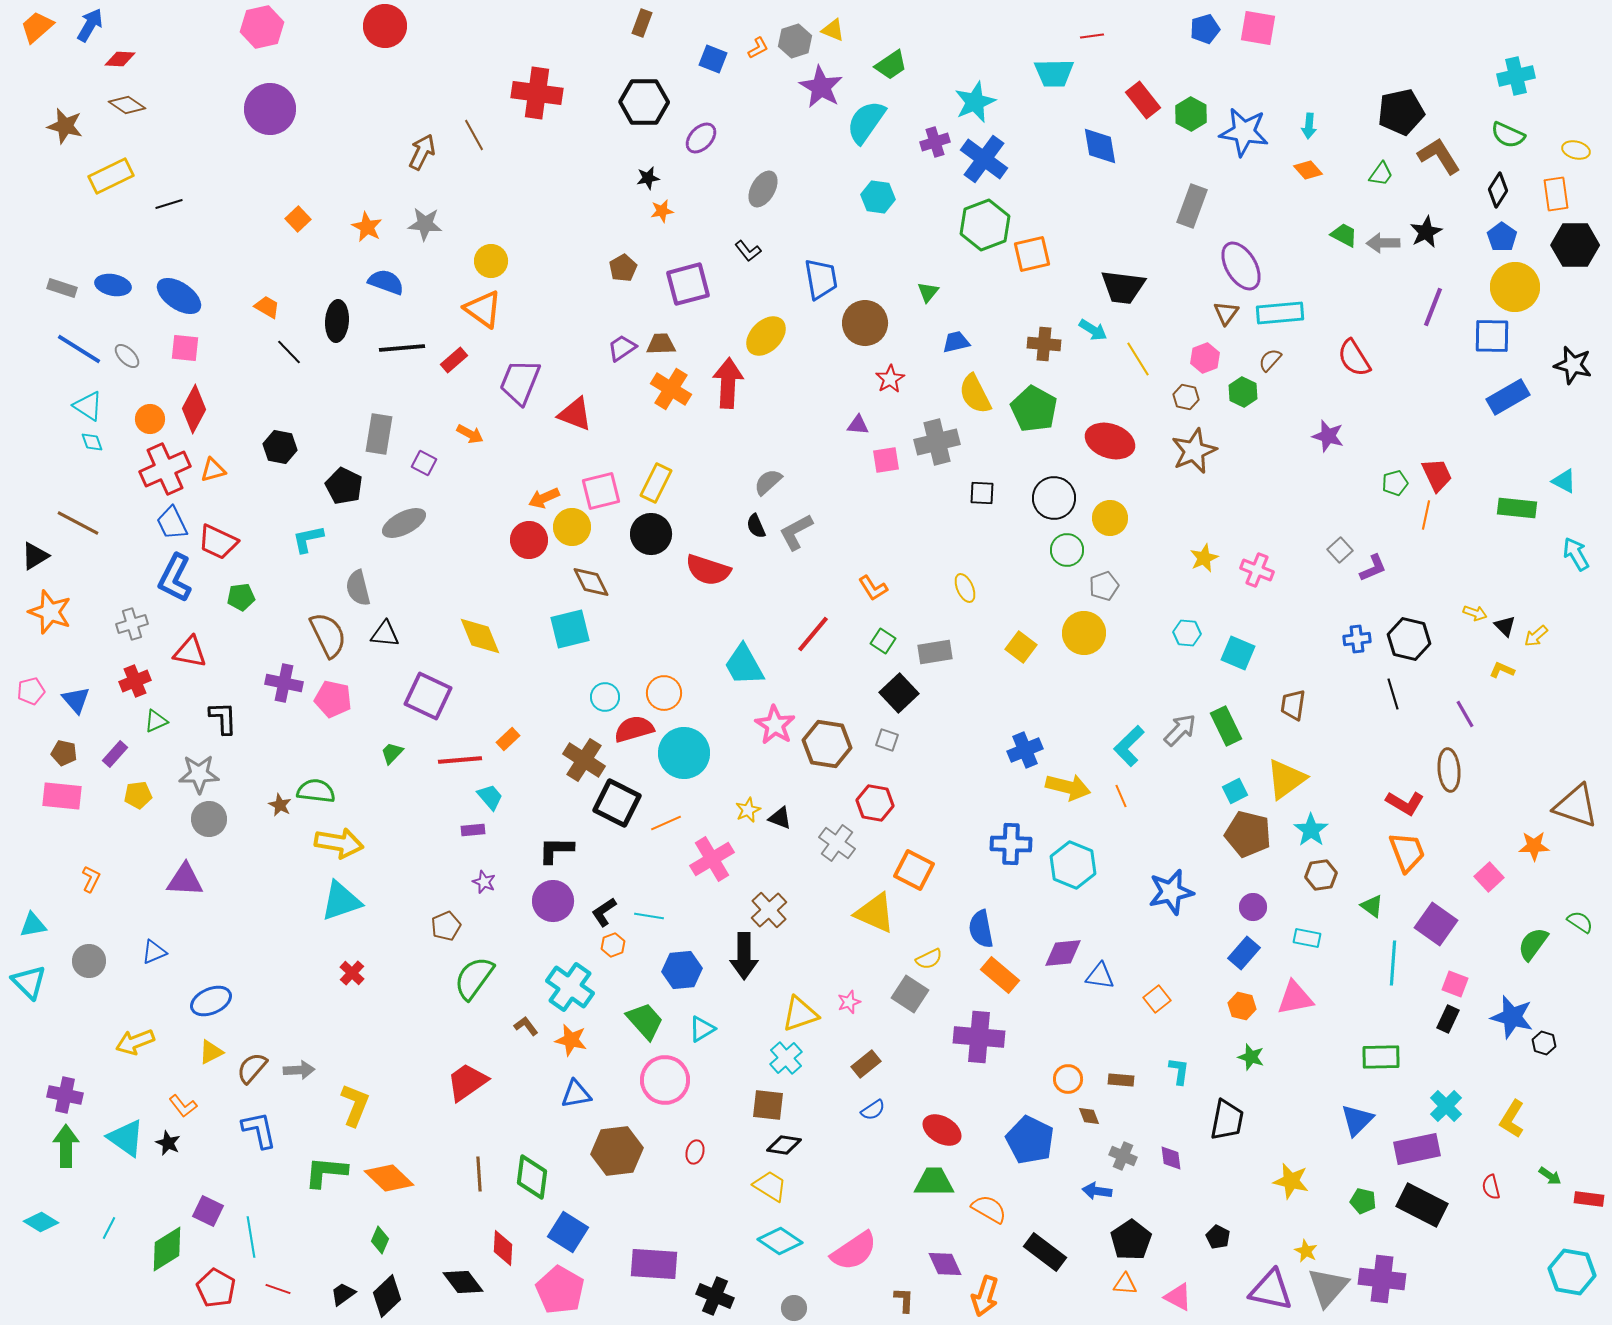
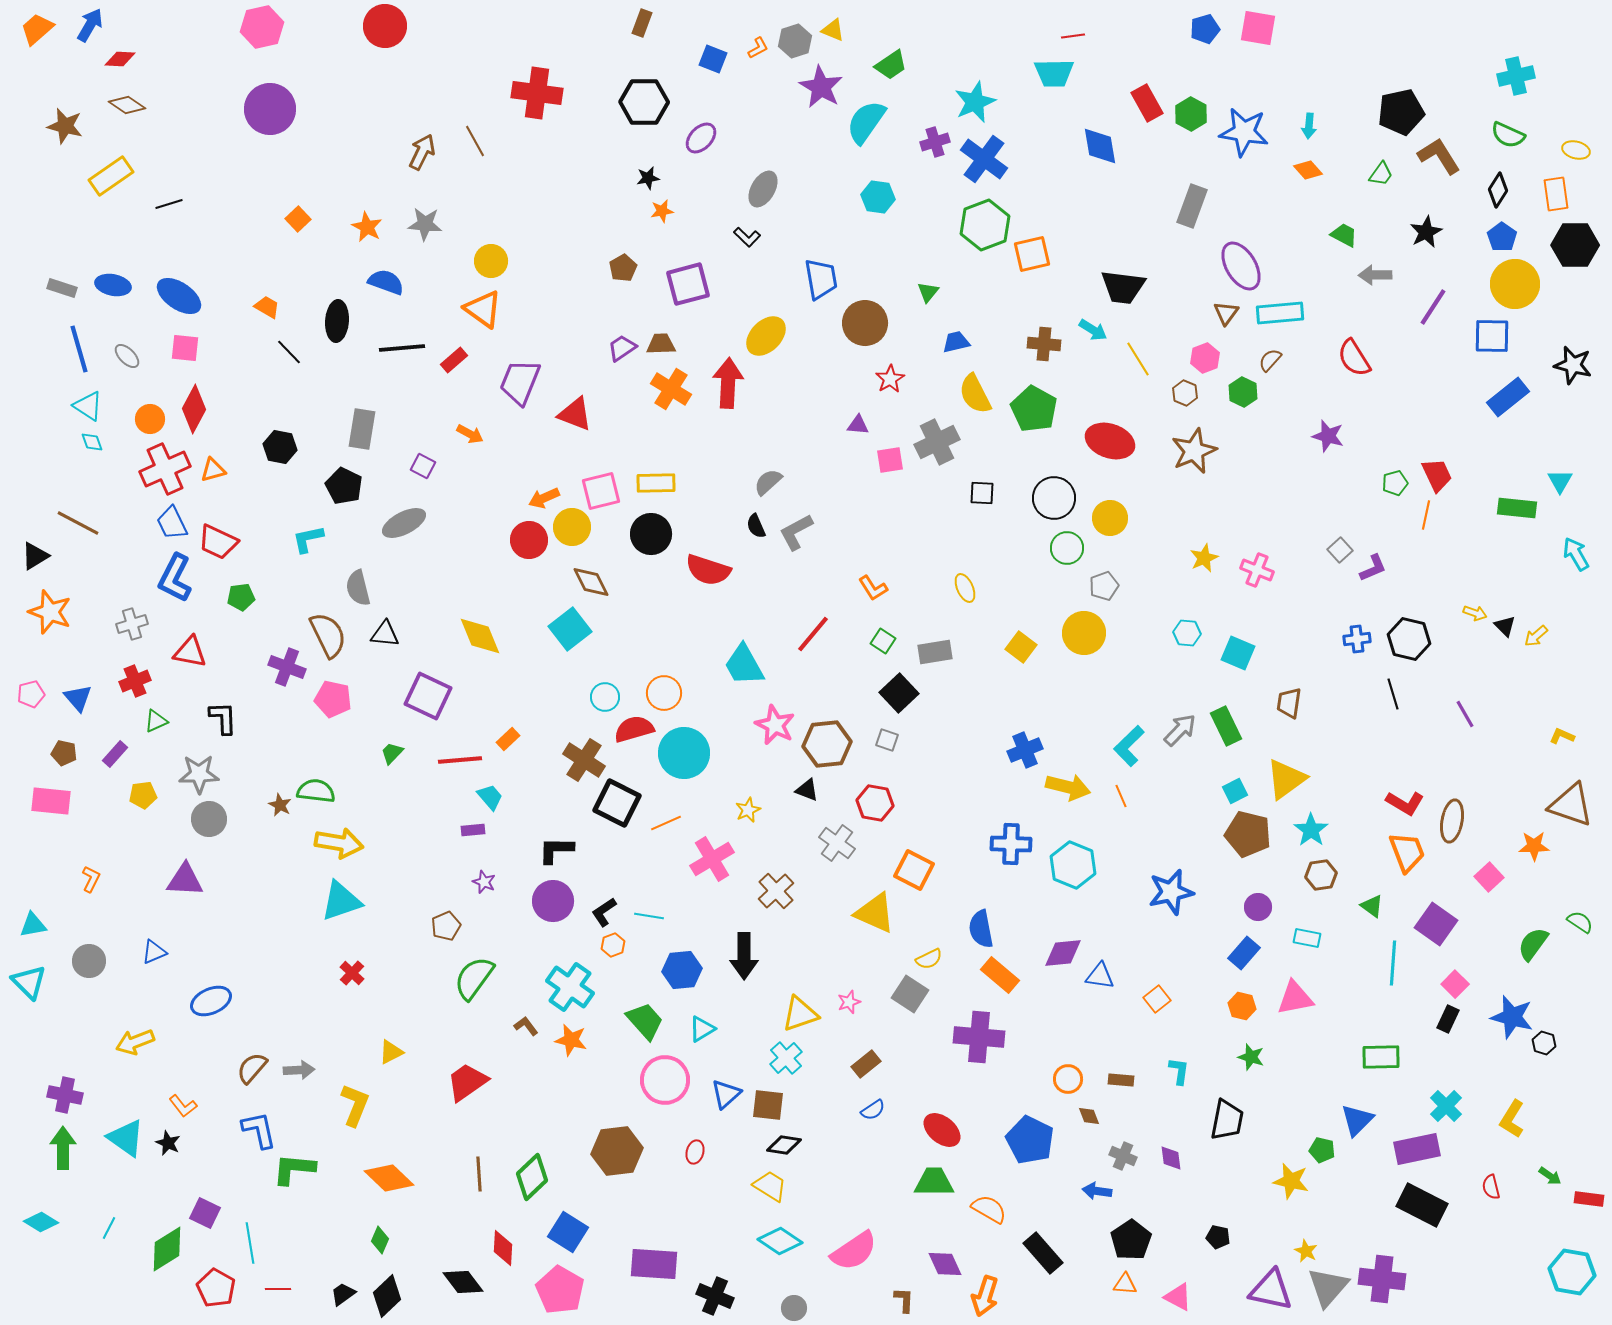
orange trapezoid at (37, 27): moved 2 px down
red line at (1092, 36): moved 19 px left
red rectangle at (1143, 100): moved 4 px right, 3 px down; rotated 9 degrees clockwise
brown line at (474, 135): moved 1 px right, 6 px down
yellow rectangle at (111, 176): rotated 9 degrees counterclockwise
gray arrow at (1383, 243): moved 8 px left, 32 px down
black L-shape at (748, 251): moved 1 px left, 14 px up; rotated 8 degrees counterclockwise
yellow circle at (1515, 287): moved 3 px up
purple line at (1433, 307): rotated 12 degrees clockwise
blue line at (79, 349): rotated 42 degrees clockwise
brown hexagon at (1186, 397): moved 1 px left, 4 px up; rotated 10 degrees clockwise
blue rectangle at (1508, 397): rotated 9 degrees counterclockwise
gray rectangle at (379, 434): moved 17 px left, 5 px up
gray cross at (937, 442): rotated 12 degrees counterclockwise
pink square at (886, 460): moved 4 px right
purple square at (424, 463): moved 1 px left, 3 px down
cyan triangle at (1564, 481): moved 4 px left; rotated 32 degrees clockwise
yellow rectangle at (656, 483): rotated 63 degrees clockwise
green circle at (1067, 550): moved 2 px up
cyan square at (570, 629): rotated 24 degrees counterclockwise
yellow L-shape at (1502, 670): moved 60 px right, 66 px down
purple cross at (284, 683): moved 3 px right, 16 px up; rotated 9 degrees clockwise
pink pentagon at (31, 691): moved 3 px down
blue triangle at (76, 700): moved 2 px right, 2 px up
brown trapezoid at (1293, 705): moved 4 px left, 2 px up
pink star at (775, 725): rotated 6 degrees counterclockwise
brown hexagon at (827, 744): rotated 15 degrees counterclockwise
brown ellipse at (1449, 770): moved 3 px right, 51 px down; rotated 15 degrees clockwise
yellow pentagon at (138, 795): moved 5 px right
pink rectangle at (62, 796): moved 11 px left, 5 px down
brown triangle at (1576, 806): moved 5 px left, 1 px up
black triangle at (780, 818): moved 27 px right, 28 px up
purple circle at (1253, 907): moved 5 px right
brown cross at (769, 910): moved 7 px right, 19 px up
pink square at (1455, 984): rotated 24 degrees clockwise
yellow triangle at (211, 1052): moved 180 px right
blue triangle at (576, 1094): moved 150 px right; rotated 32 degrees counterclockwise
red ellipse at (942, 1130): rotated 9 degrees clockwise
green arrow at (66, 1146): moved 3 px left, 2 px down
green L-shape at (326, 1172): moved 32 px left, 3 px up
green diamond at (532, 1177): rotated 39 degrees clockwise
green pentagon at (1363, 1201): moved 41 px left, 51 px up
purple square at (208, 1211): moved 3 px left, 2 px down
cyan line at (251, 1237): moved 1 px left, 6 px down
black pentagon at (1218, 1237): rotated 15 degrees counterclockwise
black rectangle at (1045, 1252): moved 2 px left, 1 px down; rotated 12 degrees clockwise
red line at (278, 1289): rotated 20 degrees counterclockwise
